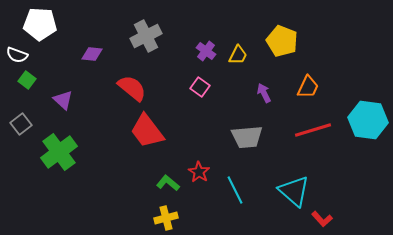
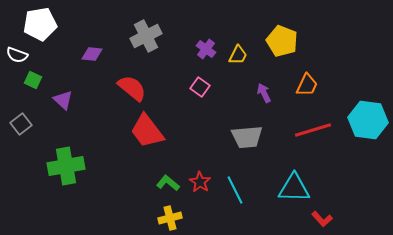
white pentagon: rotated 12 degrees counterclockwise
purple cross: moved 2 px up
green square: moved 6 px right; rotated 12 degrees counterclockwise
orange trapezoid: moved 1 px left, 2 px up
green cross: moved 7 px right, 14 px down; rotated 27 degrees clockwise
red star: moved 1 px right, 10 px down
cyan triangle: moved 3 px up; rotated 40 degrees counterclockwise
yellow cross: moved 4 px right
